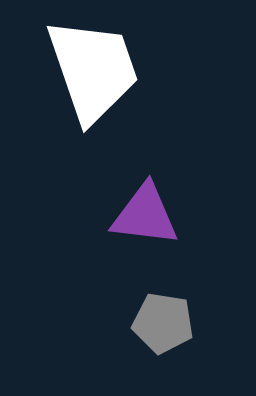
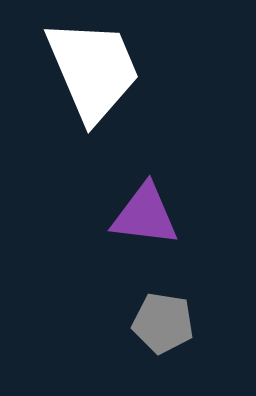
white trapezoid: rotated 4 degrees counterclockwise
